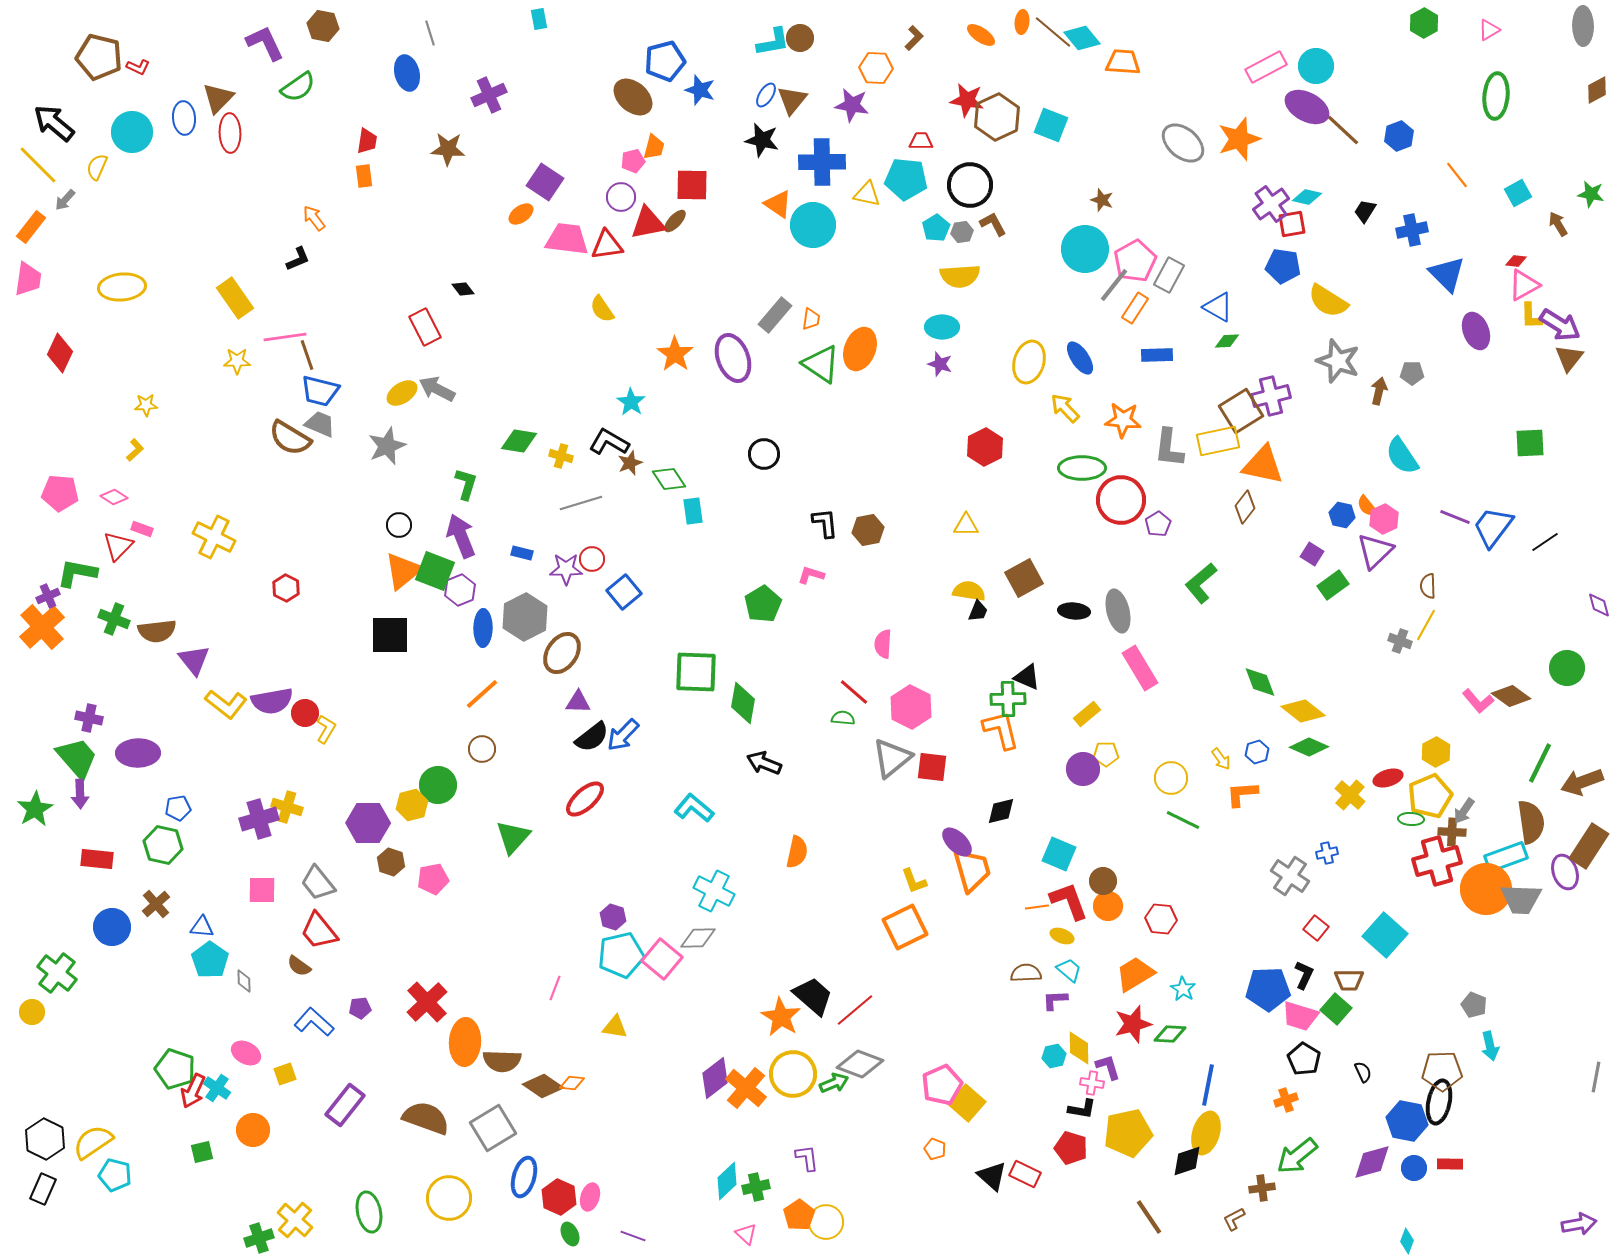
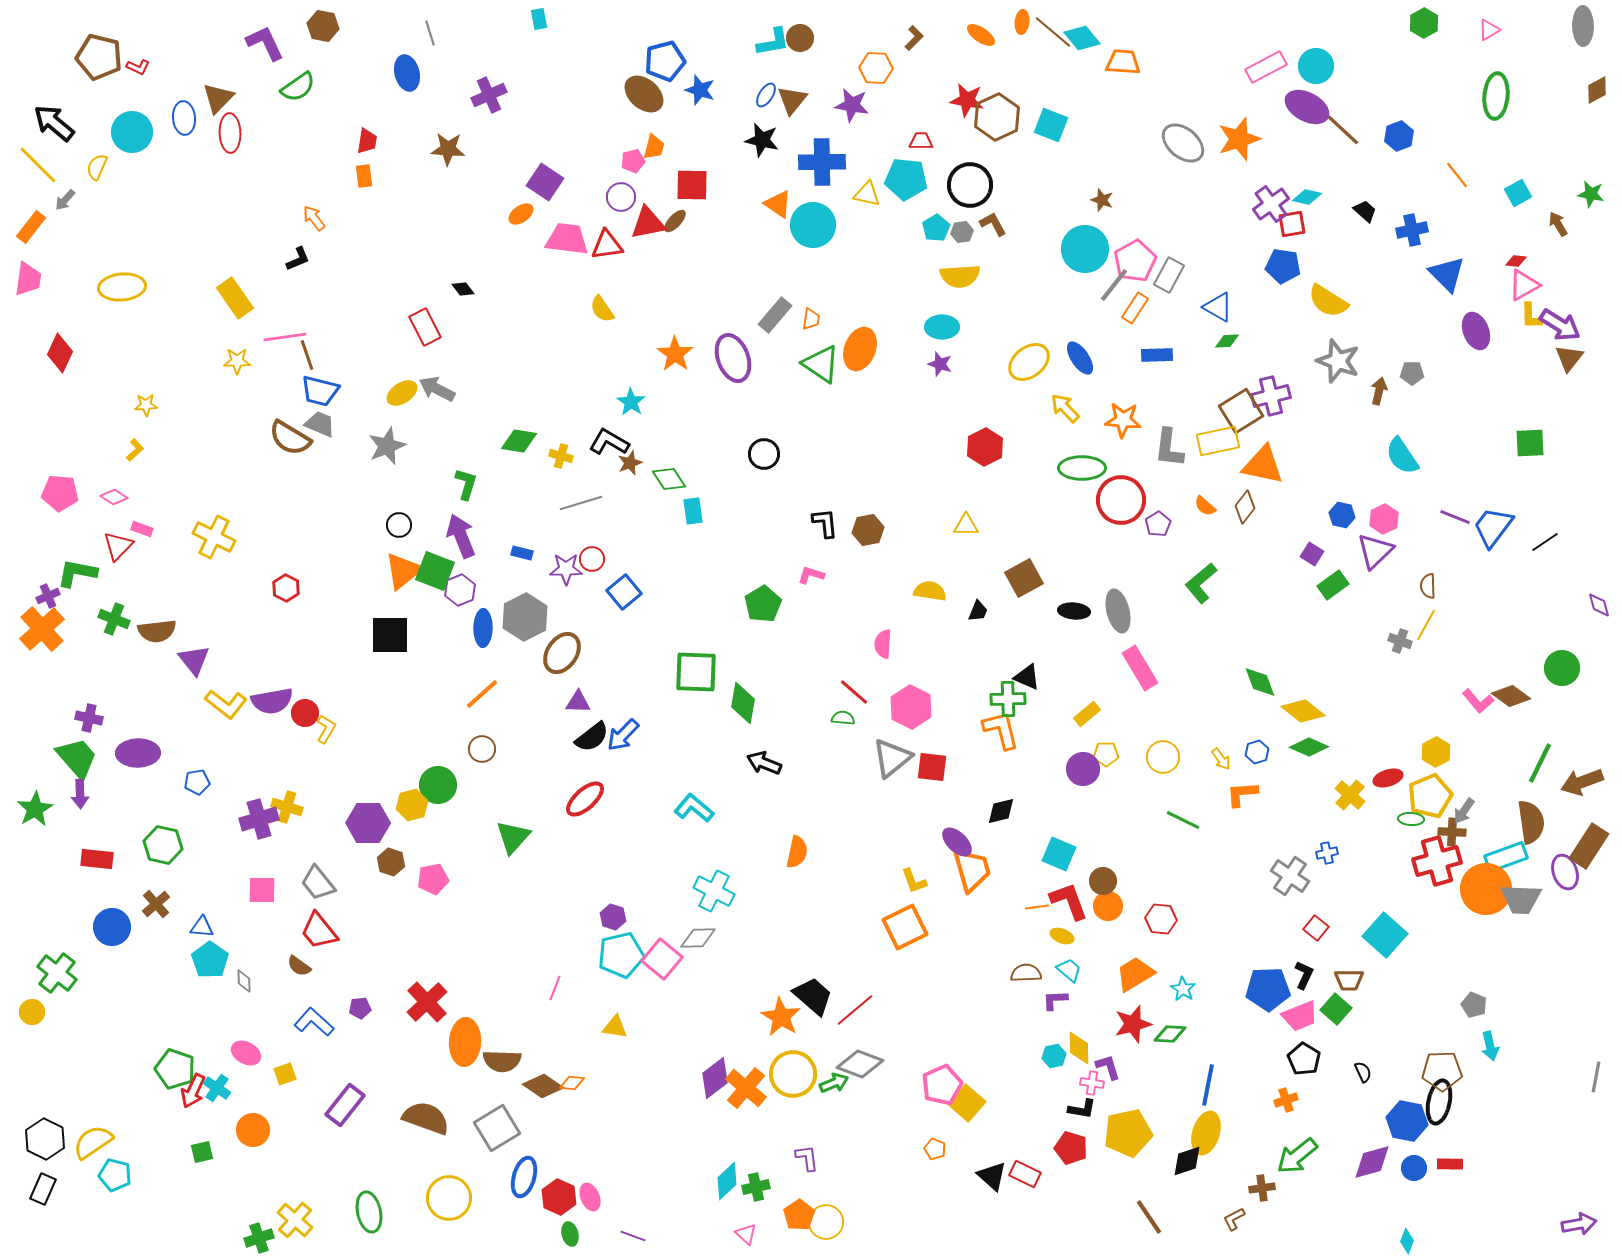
brown ellipse at (633, 97): moved 11 px right, 3 px up
black trapezoid at (1365, 211): rotated 100 degrees clockwise
yellow ellipse at (1029, 362): rotated 36 degrees clockwise
orange semicircle at (1367, 506): moved 162 px left; rotated 10 degrees counterclockwise
yellow semicircle at (969, 591): moved 39 px left
orange cross at (42, 627): moved 2 px down
green circle at (1567, 668): moved 5 px left
yellow circle at (1171, 778): moved 8 px left, 21 px up
blue pentagon at (178, 808): moved 19 px right, 26 px up
pink trapezoid at (1300, 1016): rotated 39 degrees counterclockwise
gray square at (493, 1128): moved 4 px right
pink ellipse at (590, 1197): rotated 40 degrees counterclockwise
green ellipse at (570, 1234): rotated 10 degrees clockwise
